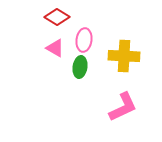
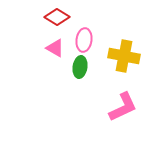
yellow cross: rotated 8 degrees clockwise
